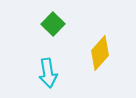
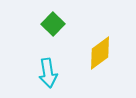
yellow diamond: rotated 12 degrees clockwise
